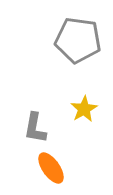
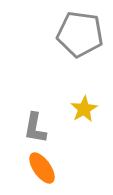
gray pentagon: moved 2 px right, 6 px up
orange ellipse: moved 9 px left
